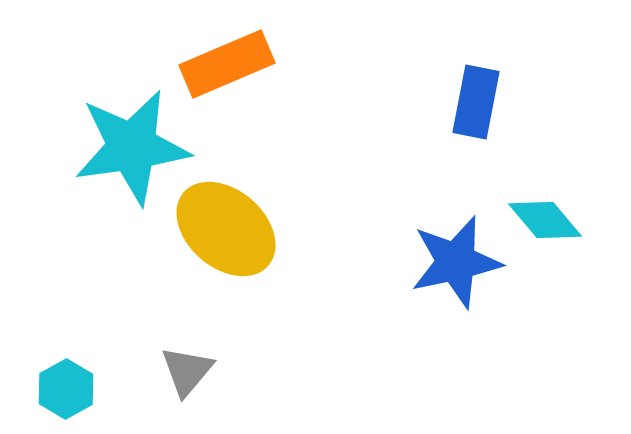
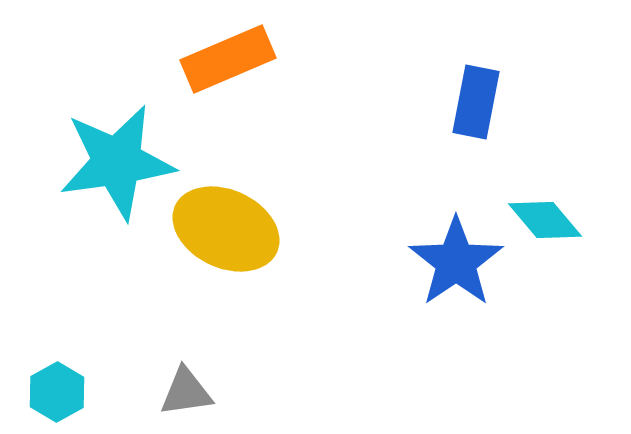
orange rectangle: moved 1 px right, 5 px up
cyan star: moved 15 px left, 15 px down
yellow ellipse: rotated 16 degrees counterclockwise
blue star: rotated 22 degrees counterclockwise
gray triangle: moved 1 px left, 21 px down; rotated 42 degrees clockwise
cyan hexagon: moved 9 px left, 3 px down
